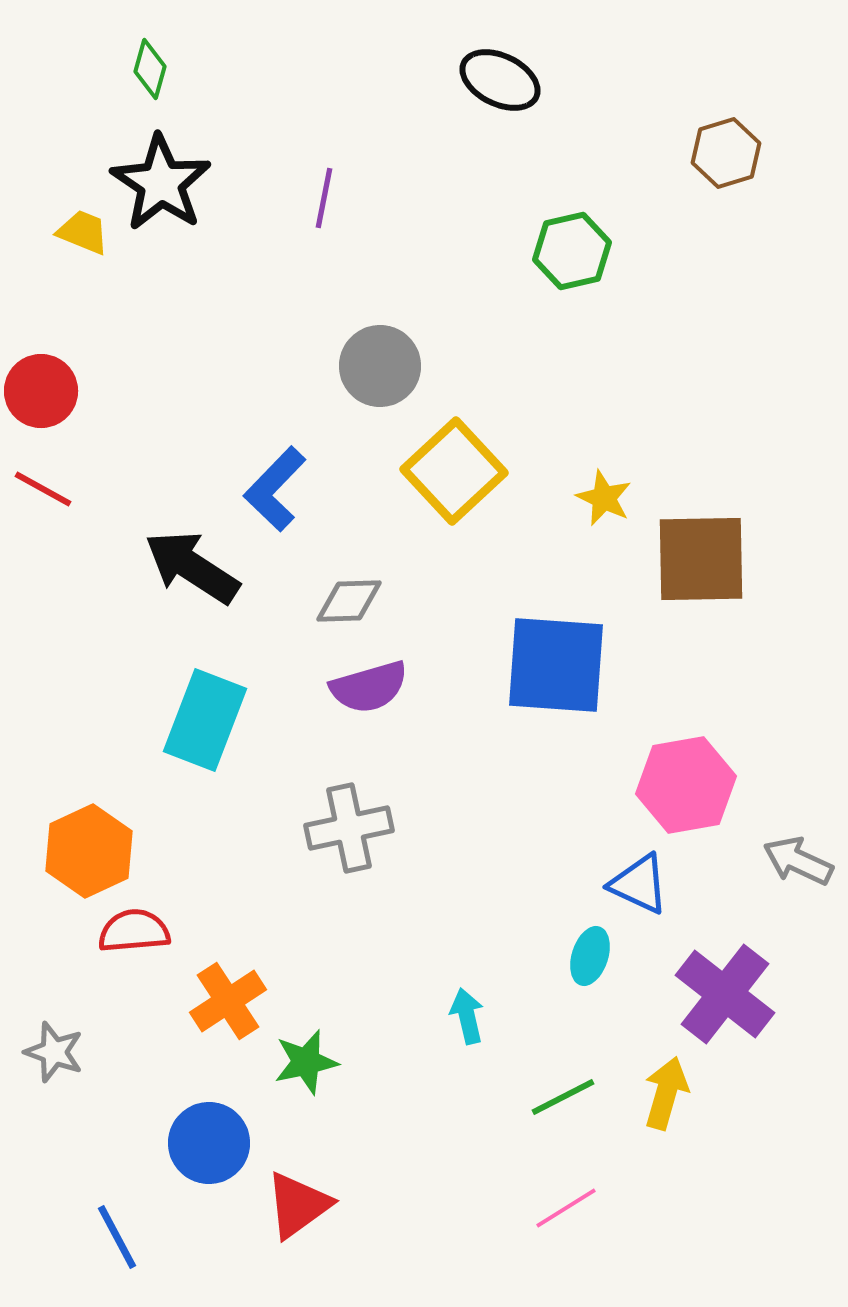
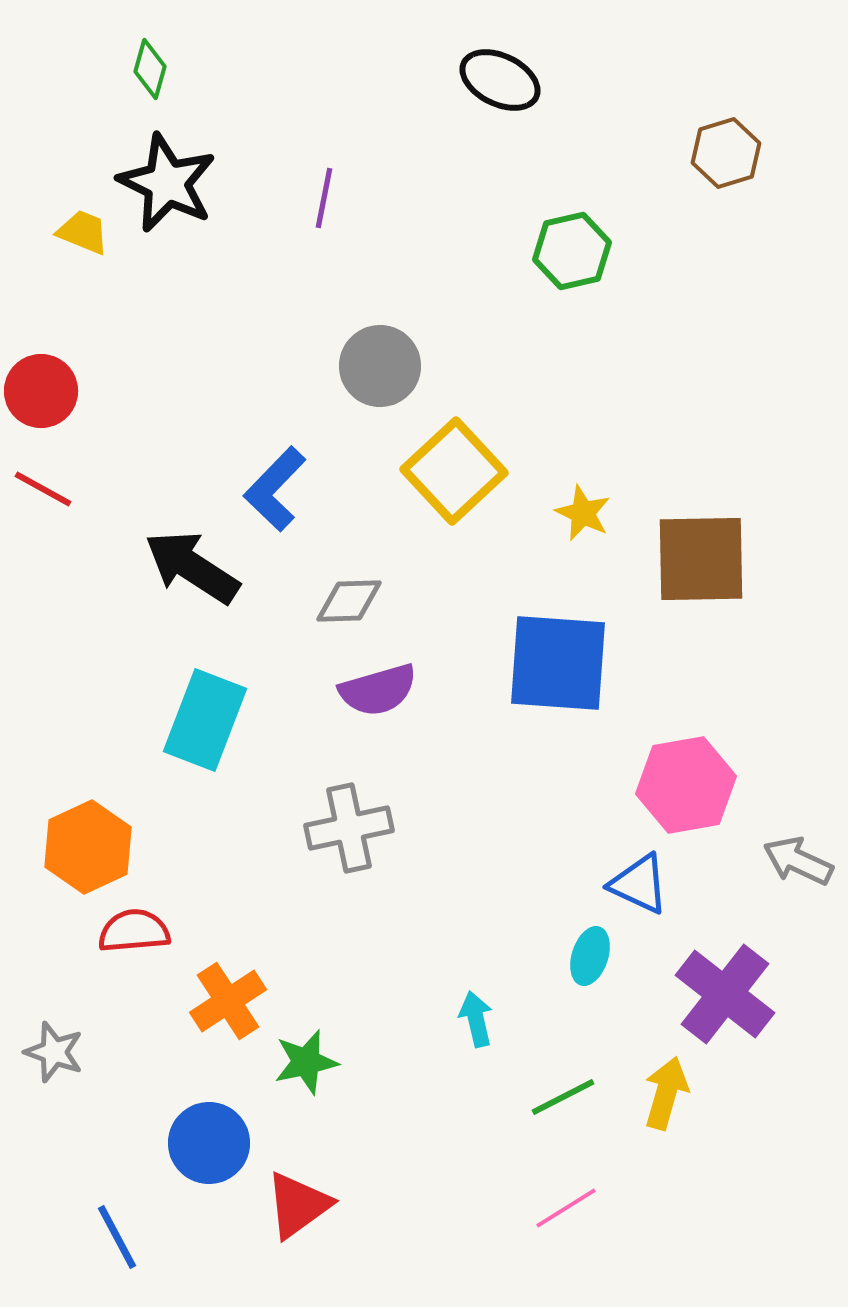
black star: moved 6 px right; rotated 8 degrees counterclockwise
yellow star: moved 21 px left, 15 px down
blue square: moved 2 px right, 2 px up
purple semicircle: moved 9 px right, 3 px down
orange hexagon: moved 1 px left, 4 px up
cyan arrow: moved 9 px right, 3 px down
